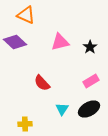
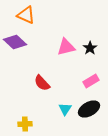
pink triangle: moved 6 px right, 5 px down
black star: moved 1 px down
cyan triangle: moved 3 px right
